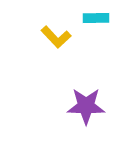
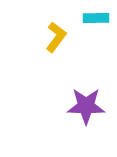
yellow L-shape: rotated 100 degrees counterclockwise
